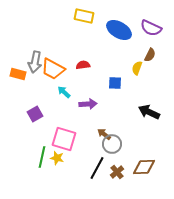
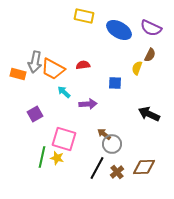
black arrow: moved 2 px down
